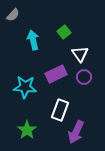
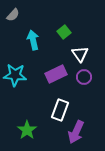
cyan star: moved 10 px left, 12 px up
